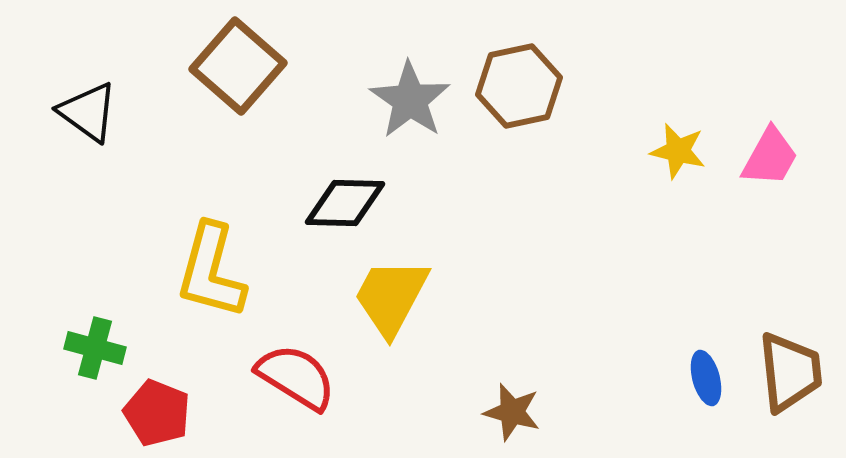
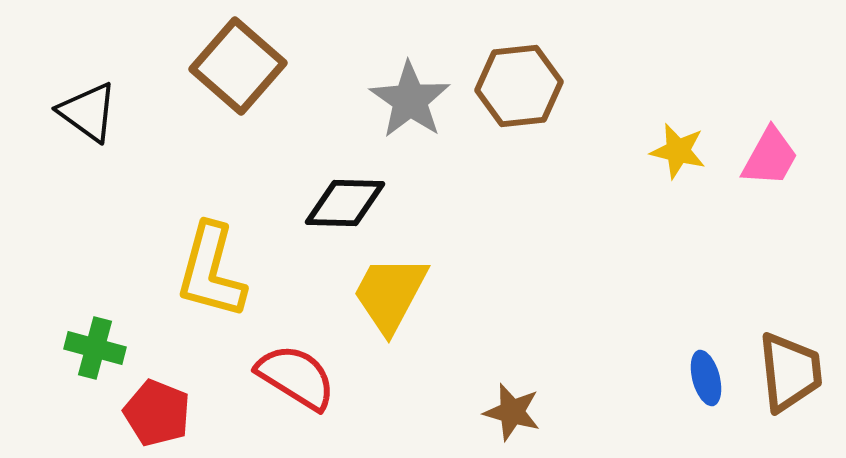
brown hexagon: rotated 6 degrees clockwise
yellow trapezoid: moved 1 px left, 3 px up
